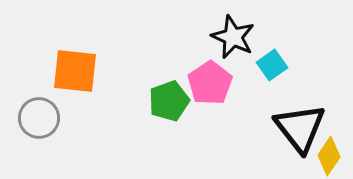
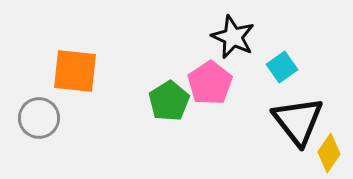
cyan square: moved 10 px right, 2 px down
green pentagon: rotated 12 degrees counterclockwise
black triangle: moved 2 px left, 7 px up
yellow diamond: moved 3 px up
